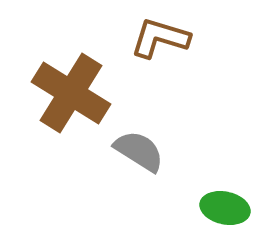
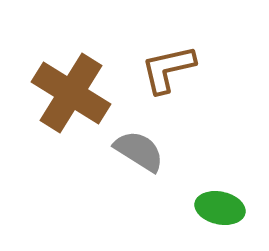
brown L-shape: moved 8 px right, 31 px down; rotated 30 degrees counterclockwise
green ellipse: moved 5 px left
